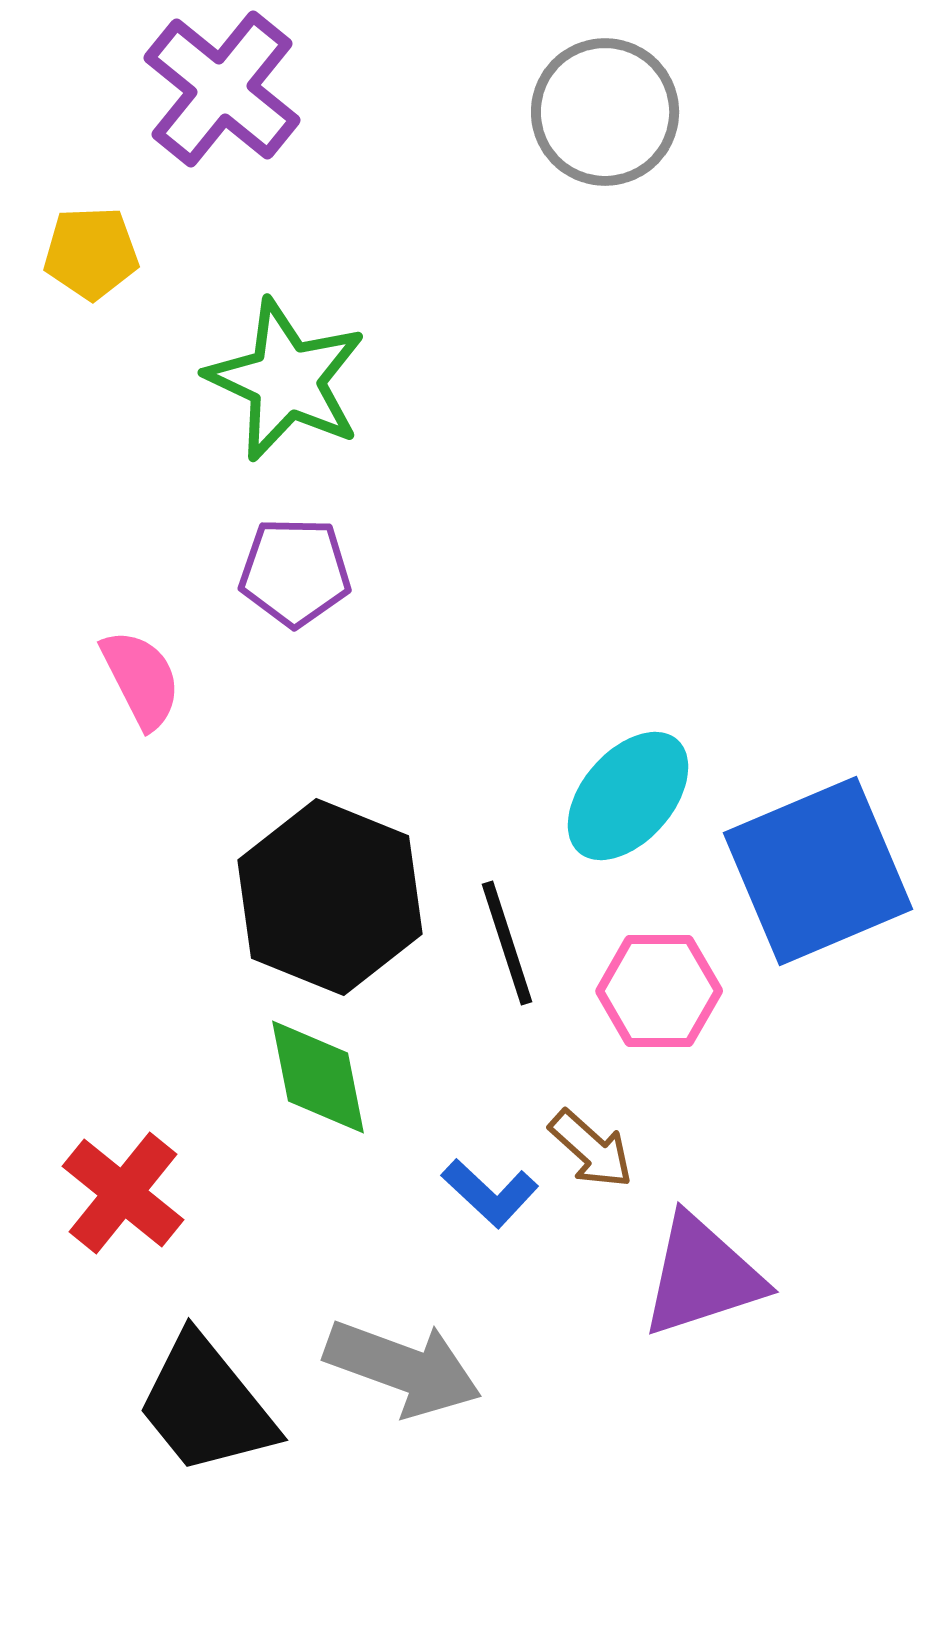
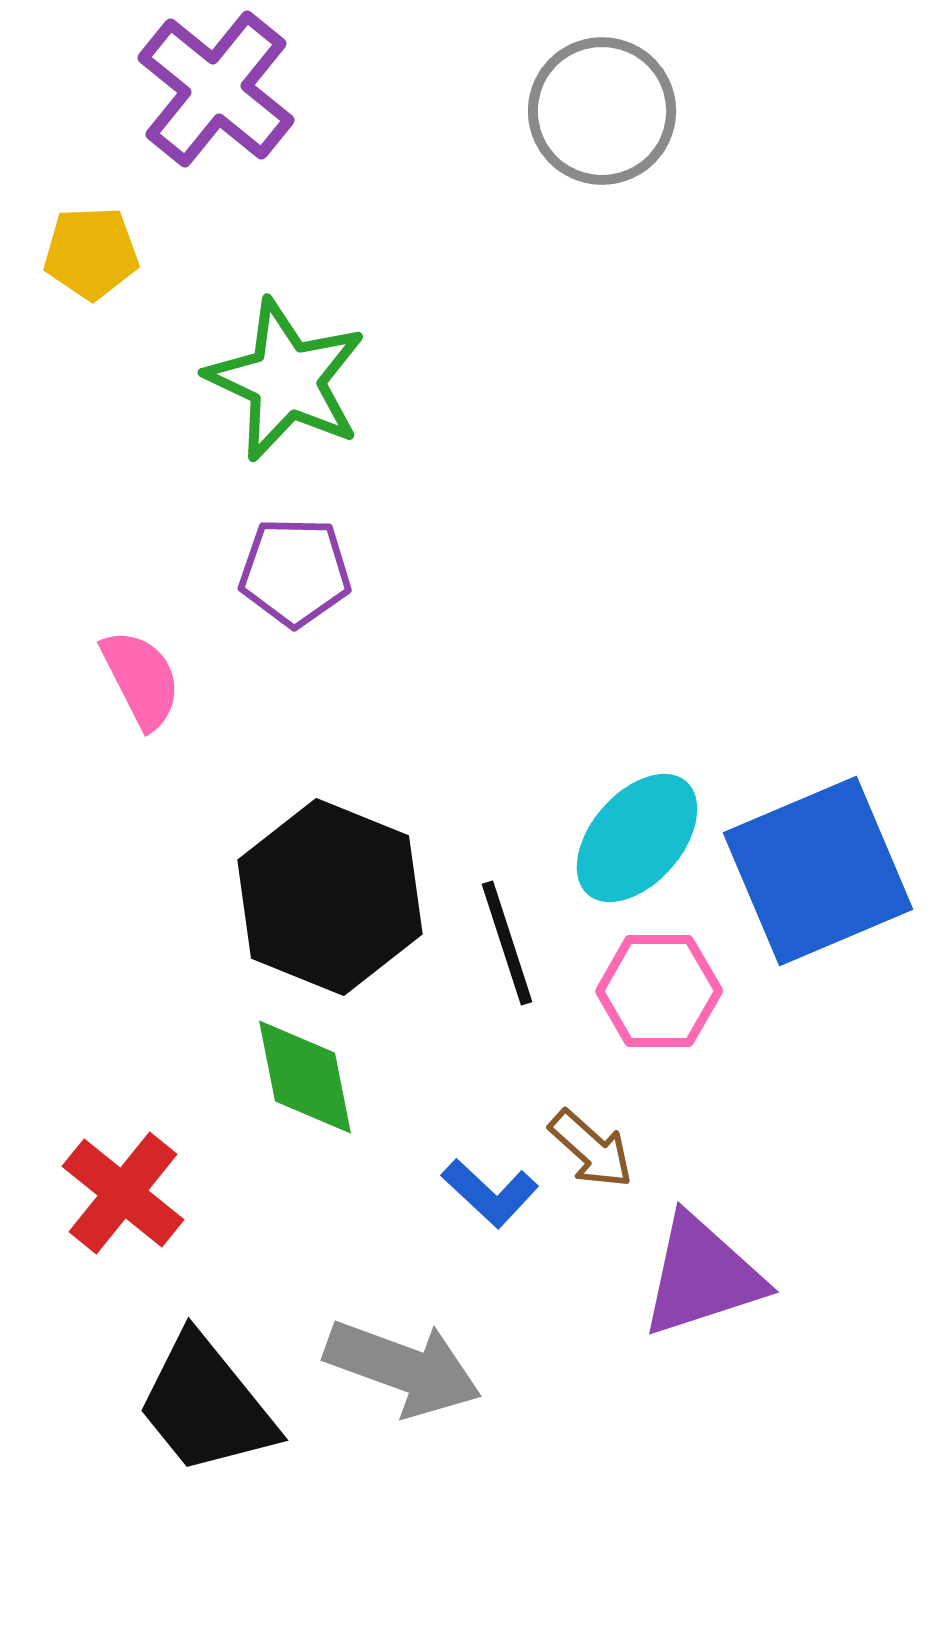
purple cross: moved 6 px left
gray circle: moved 3 px left, 1 px up
cyan ellipse: moved 9 px right, 42 px down
green diamond: moved 13 px left
